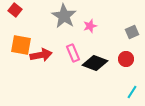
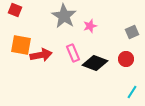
red square: rotated 16 degrees counterclockwise
